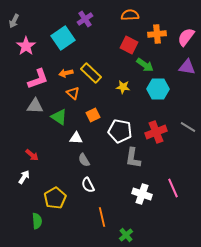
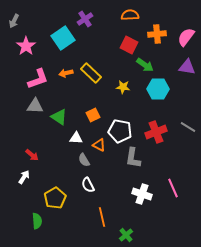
orange triangle: moved 26 px right, 52 px down; rotated 16 degrees counterclockwise
